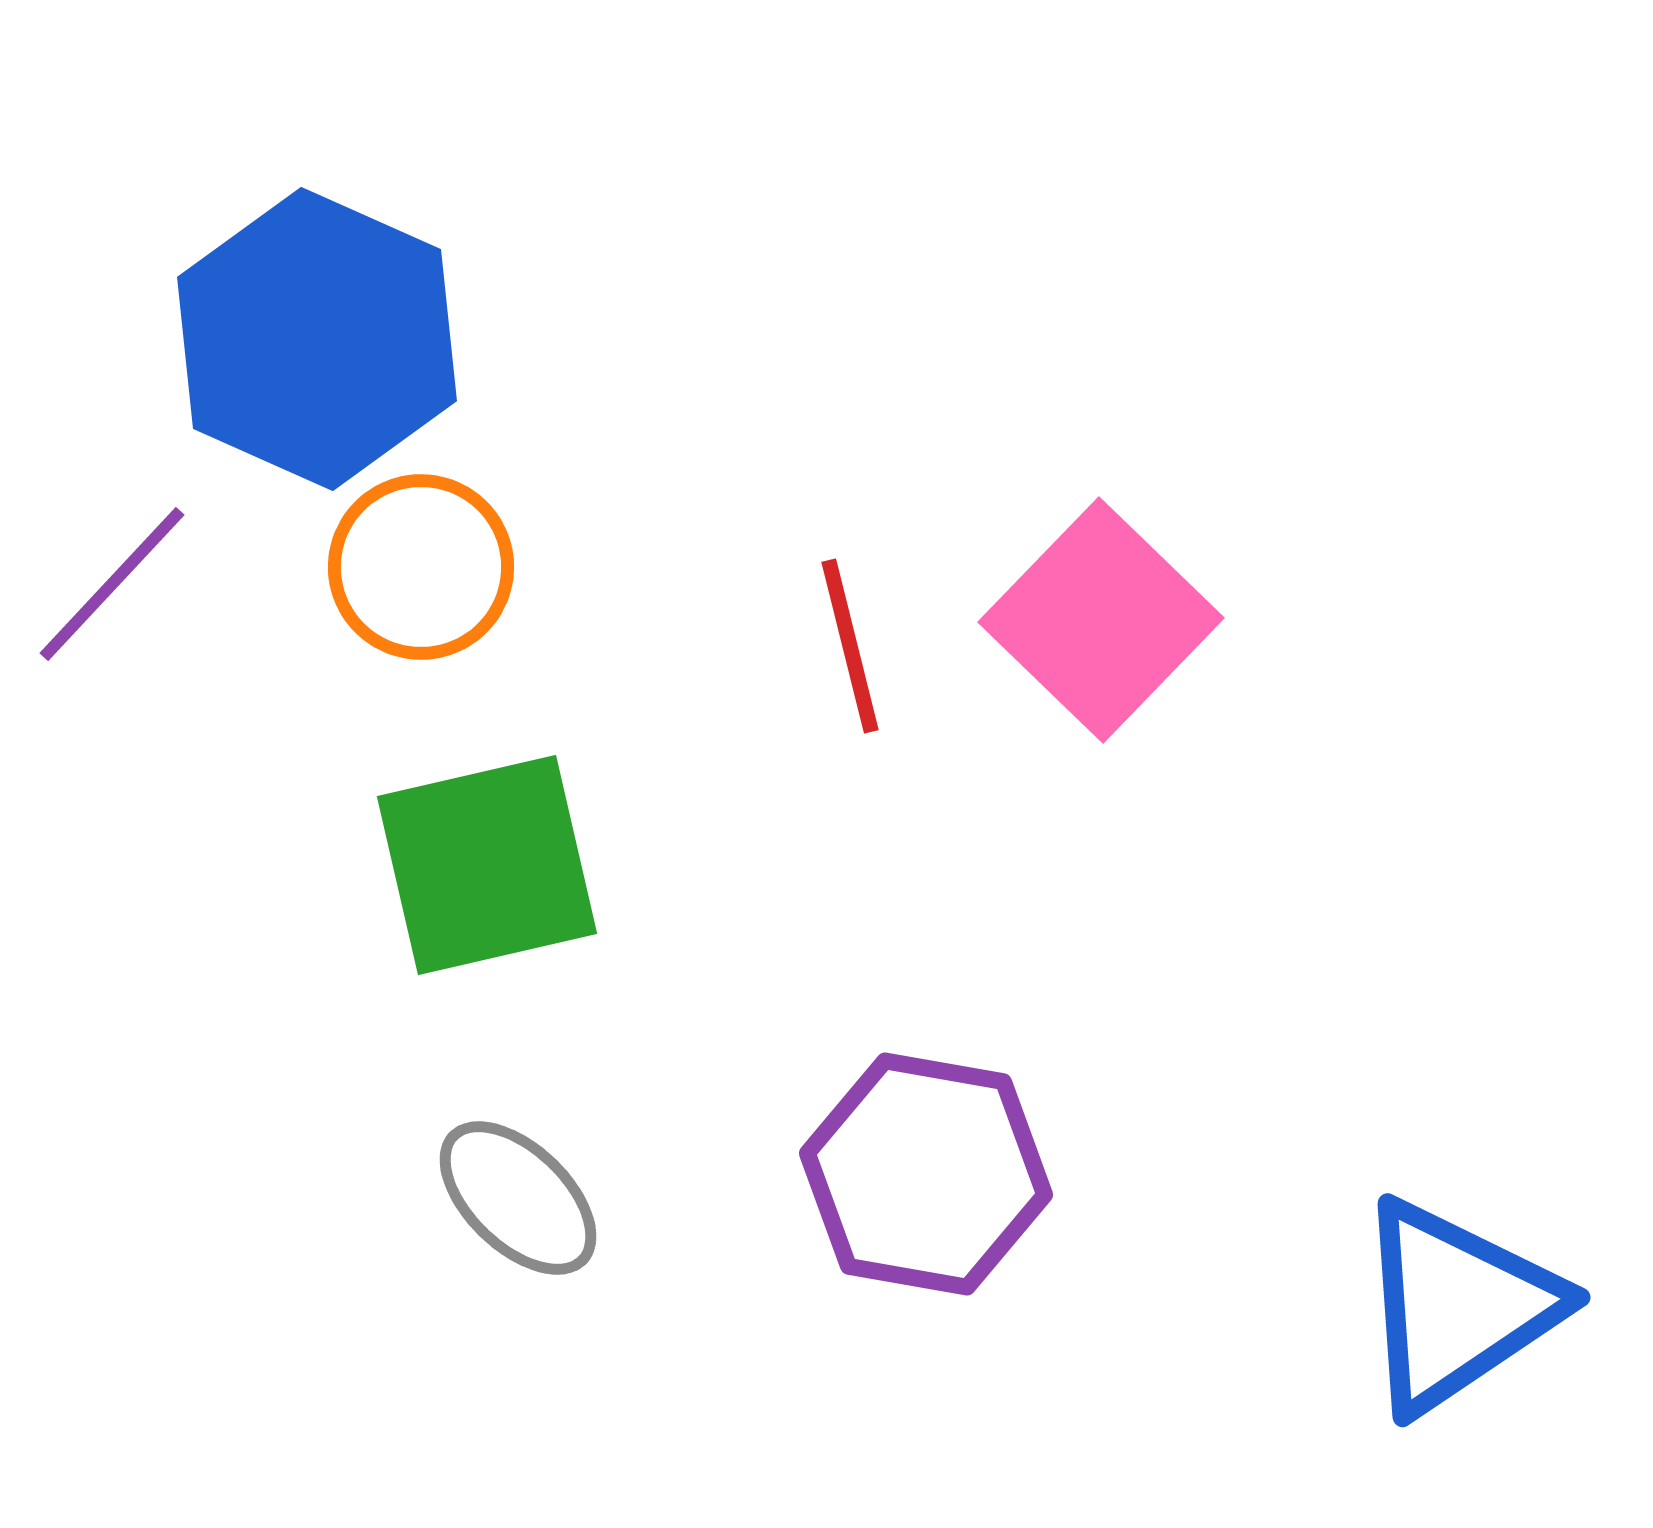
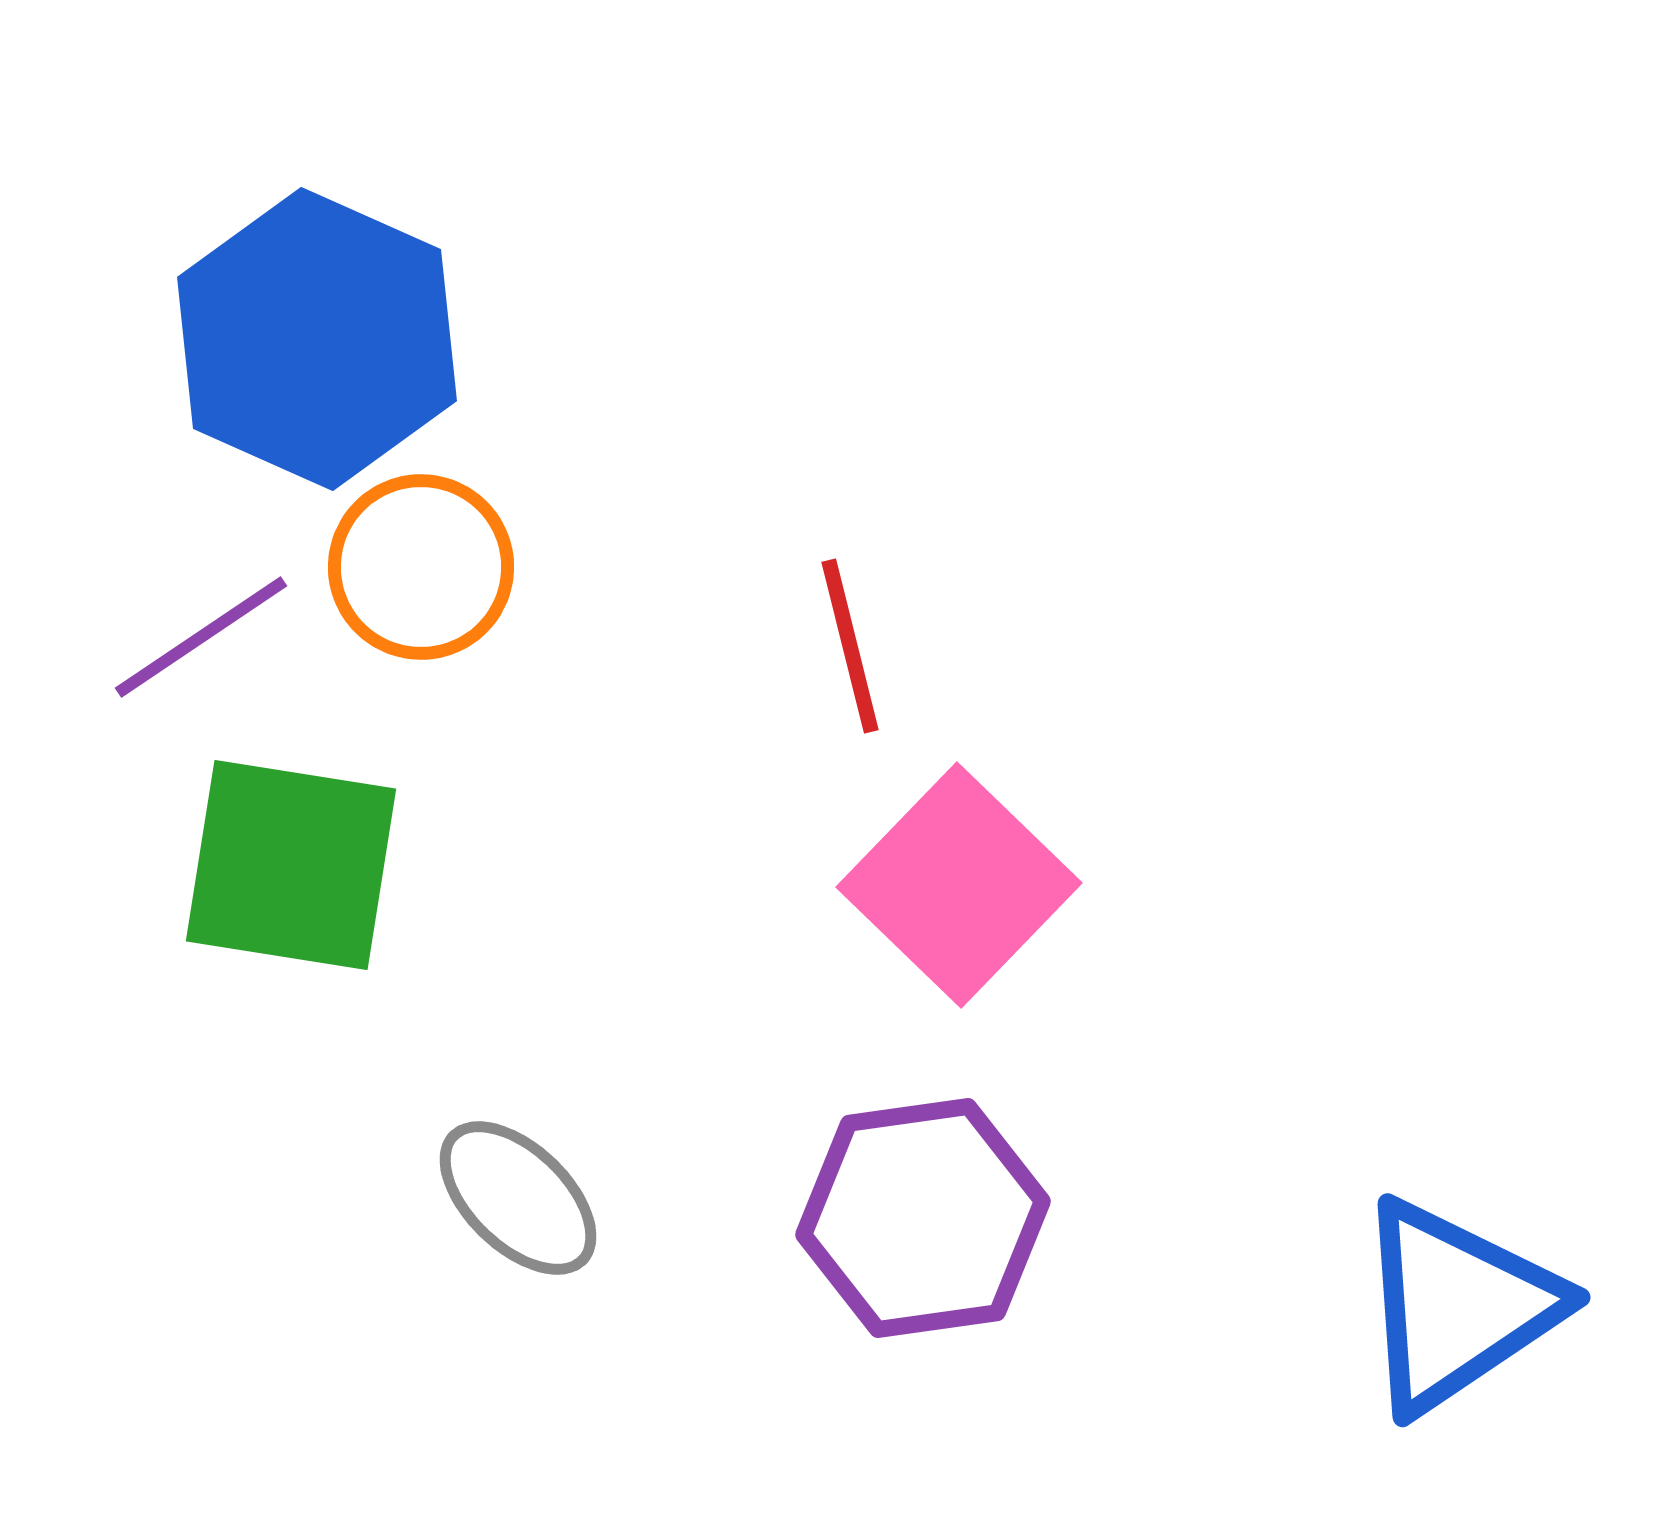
purple line: moved 89 px right, 53 px down; rotated 13 degrees clockwise
pink square: moved 142 px left, 265 px down
green square: moved 196 px left; rotated 22 degrees clockwise
purple hexagon: moved 3 px left, 44 px down; rotated 18 degrees counterclockwise
